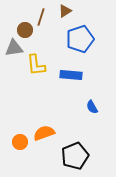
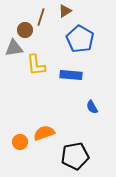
blue pentagon: rotated 24 degrees counterclockwise
black pentagon: rotated 12 degrees clockwise
